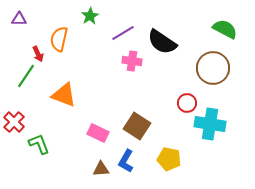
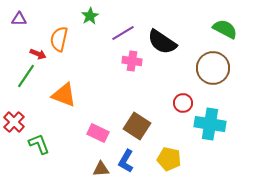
red arrow: rotated 42 degrees counterclockwise
red circle: moved 4 px left
